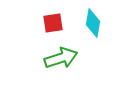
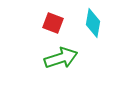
red square: rotated 30 degrees clockwise
